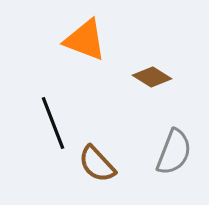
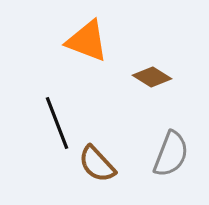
orange triangle: moved 2 px right, 1 px down
black line: moved 4 px right
gray semicircle: moved 3 px left, 2 px down
